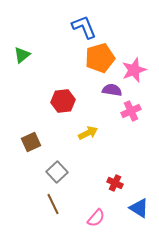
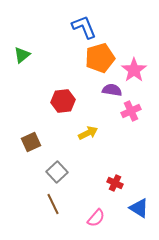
pink star: rotated 15 degrees counterclockwise
